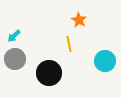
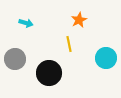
orange star: rotated 14 degrees clockwise
cyan arrow: moved 12 px right, 13 px up; rotated 120 degrees counterclockwise
cyan circle: moved 1 px right, 3 px up
